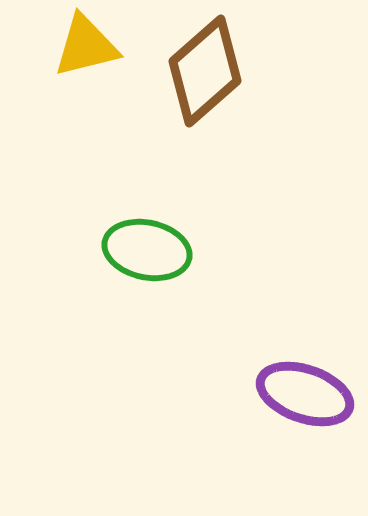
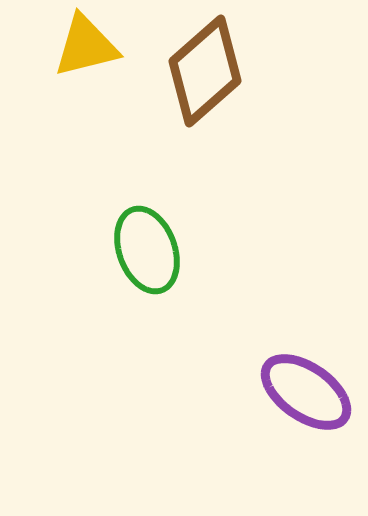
green ellipse: rotated 58 degrees clockwise
purple ellipse: moved 1 px right, 2 px up; rotated 16 degrees clockwise
